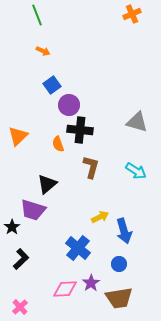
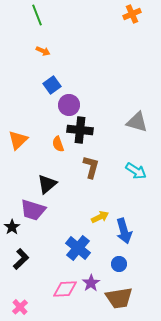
orange triangle: moved 4 px down
